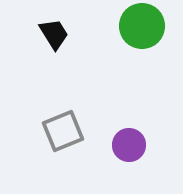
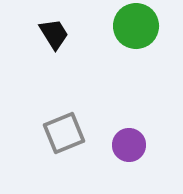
green circle: moved 6 px left
gray square: moved 1 px right, 2 px down
